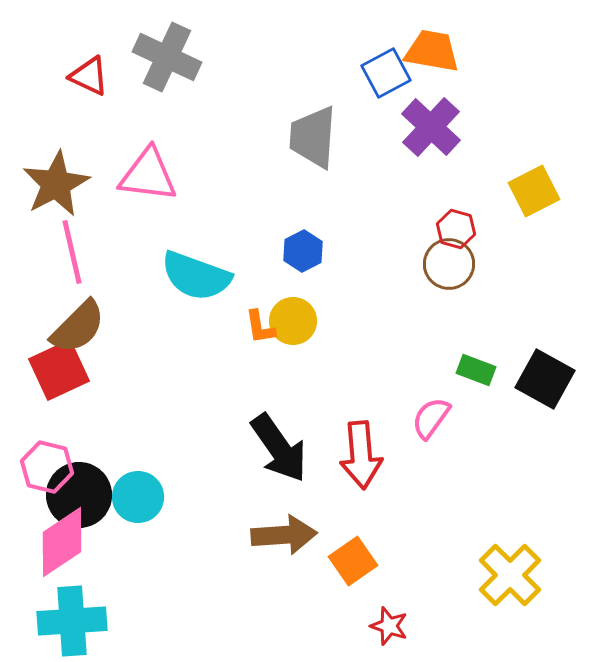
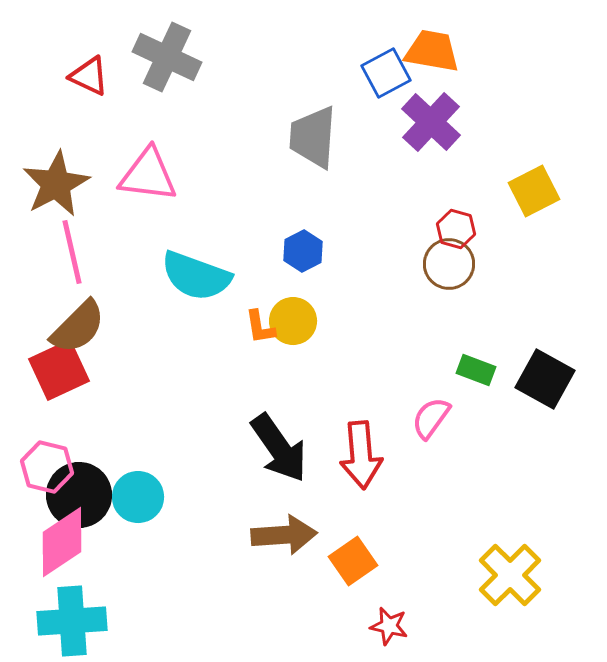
purple cross: moved 5 px up
red star: rotated 6 degrees counterclockwise
